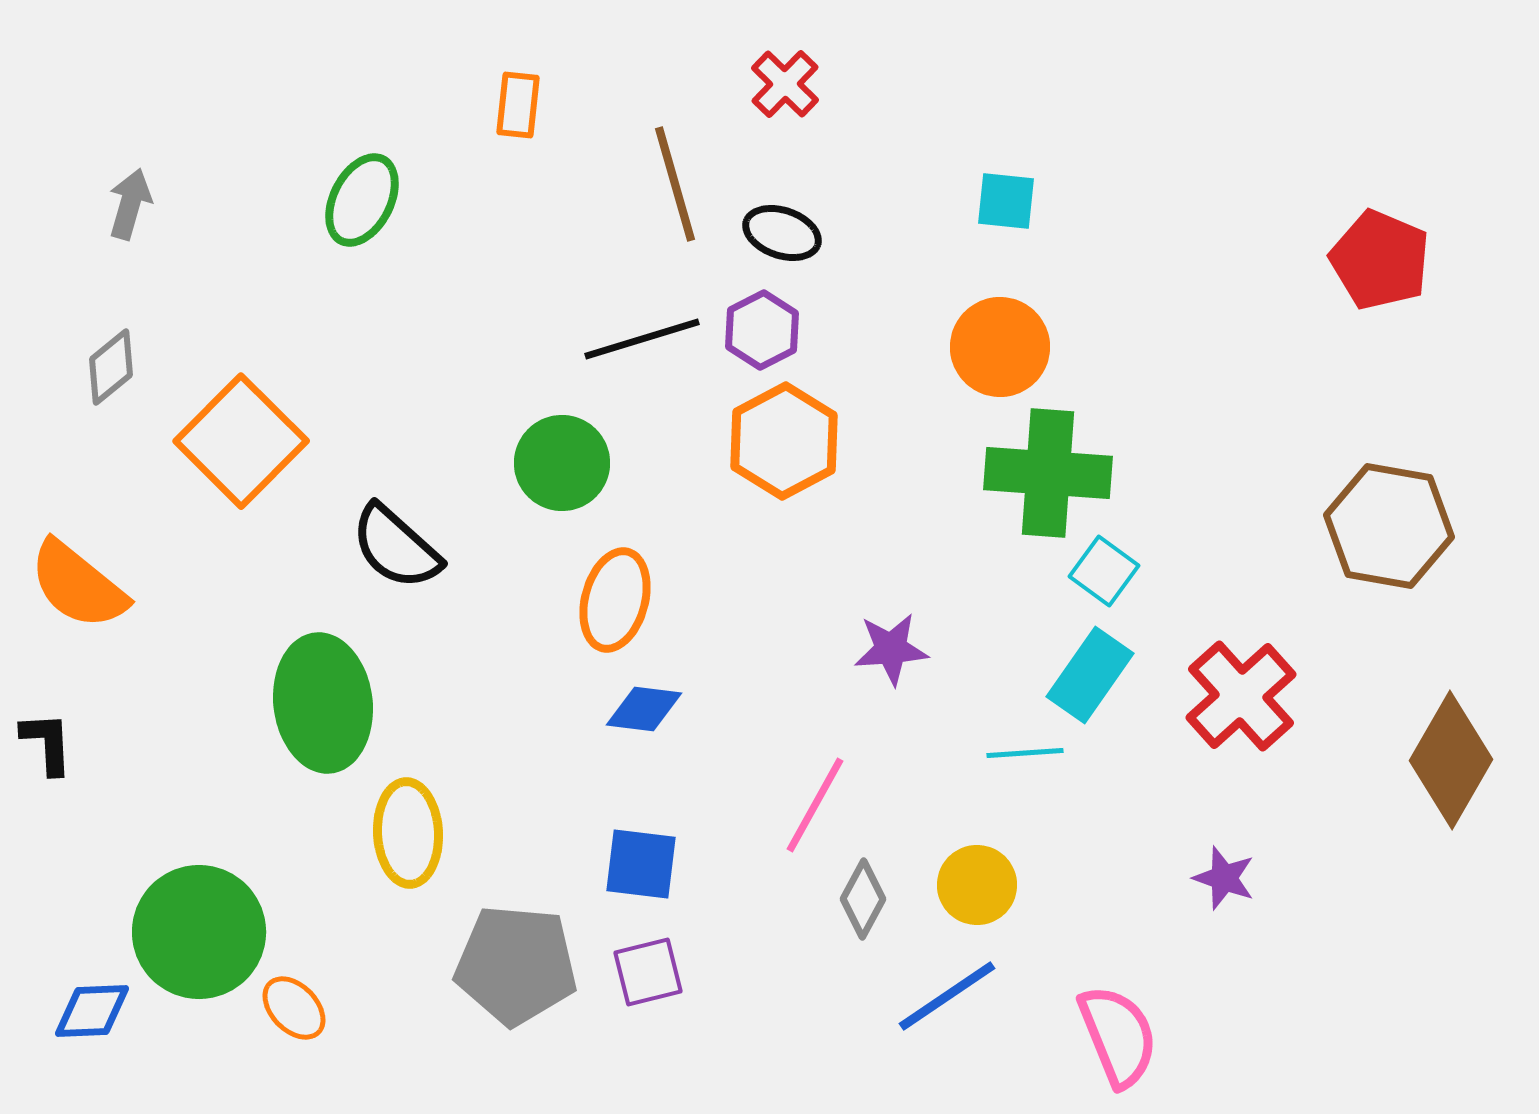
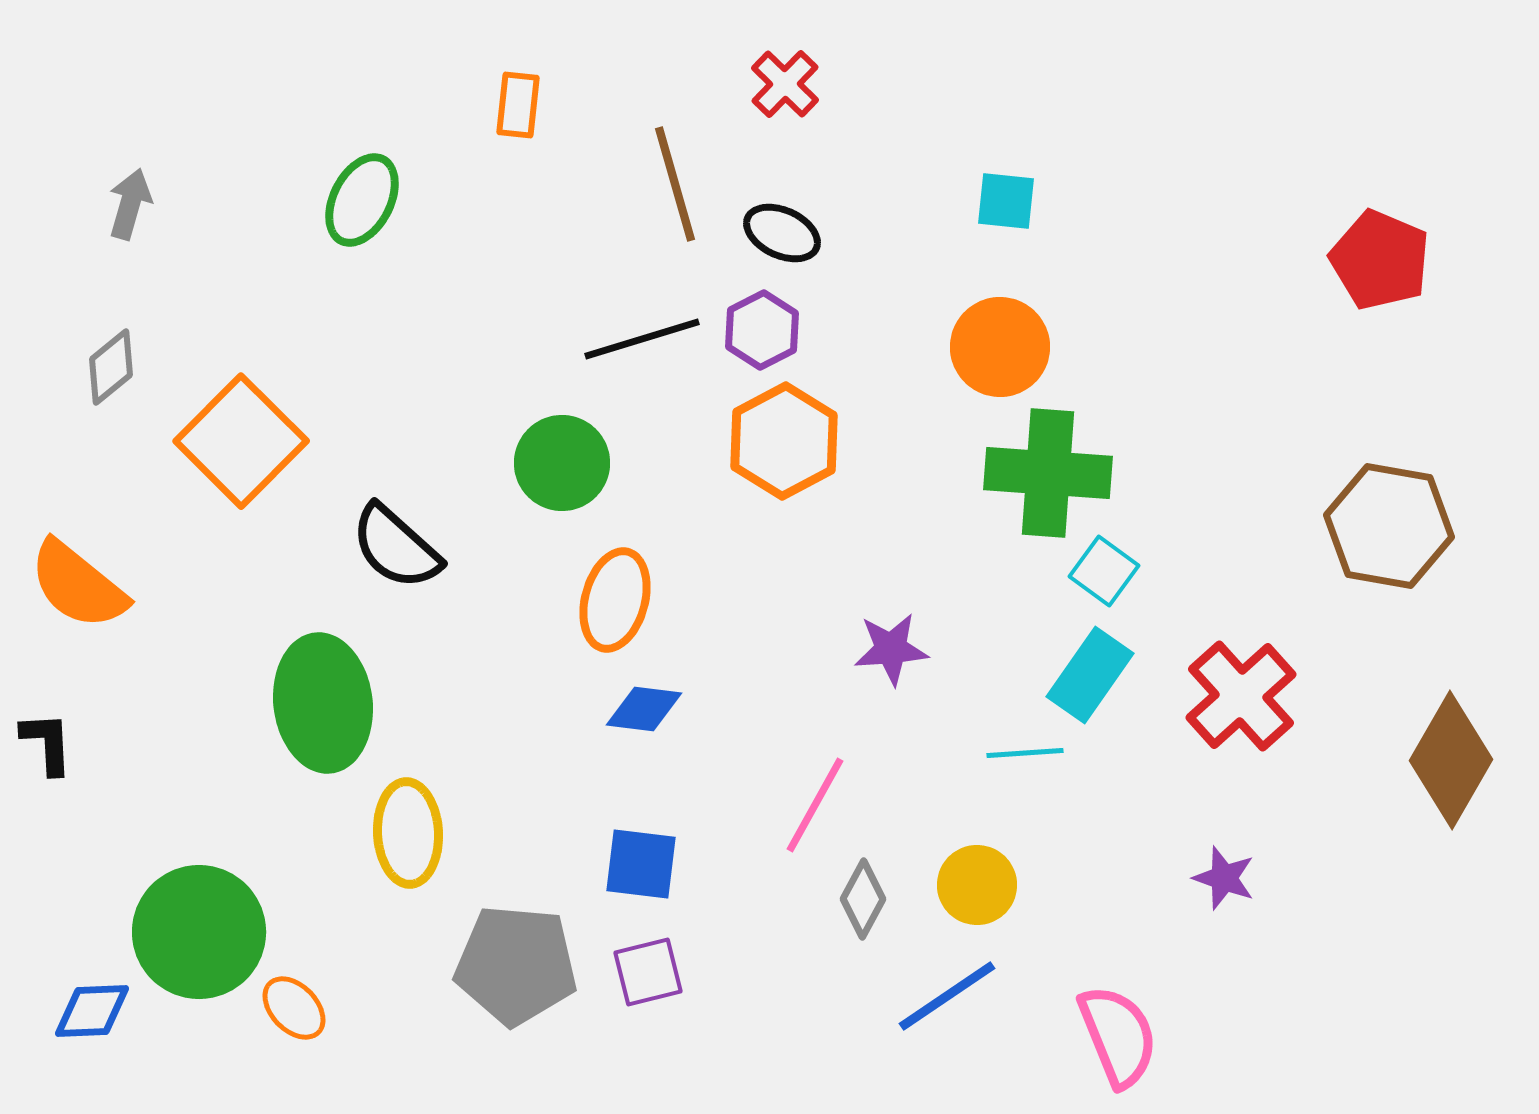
black ellipse at (782, 233): rotated 6 degrees clockwise
